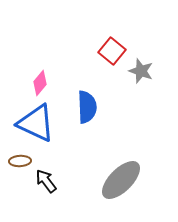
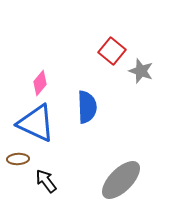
brown ellipse: moved 2 px left, 2 px up
